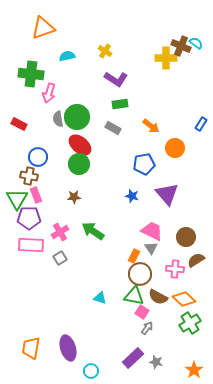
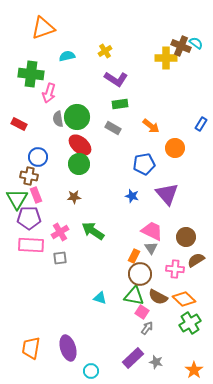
yellow cross at (105, 51): rotated 24 degrees clockwise
gray square at (60, 258): rotated 24 degrees clockwise
